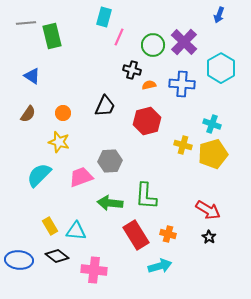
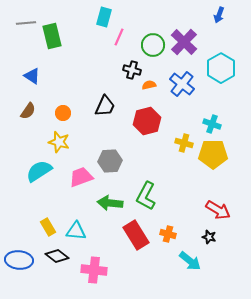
blue cross: rotated 35 degrees clockwise
brown semicircle: moved 3 px up
yellow cross: moved 1 px right, 2 px up
yellow pentagon: rotated 16 degrees clockwise
cyan semicircle: moved 4 px up; rotated 12 degrees clockwise
green L-shape: rotated 24 degrees clockwise
red arrow: moved 10 px right
yellow rectangle: moved 2 px left, 1 px down
black star: rotated 16 degrees counterclockwise
cyan arrow: moved 30 px right, 5 px up; rotated 55 degrees clockwise
